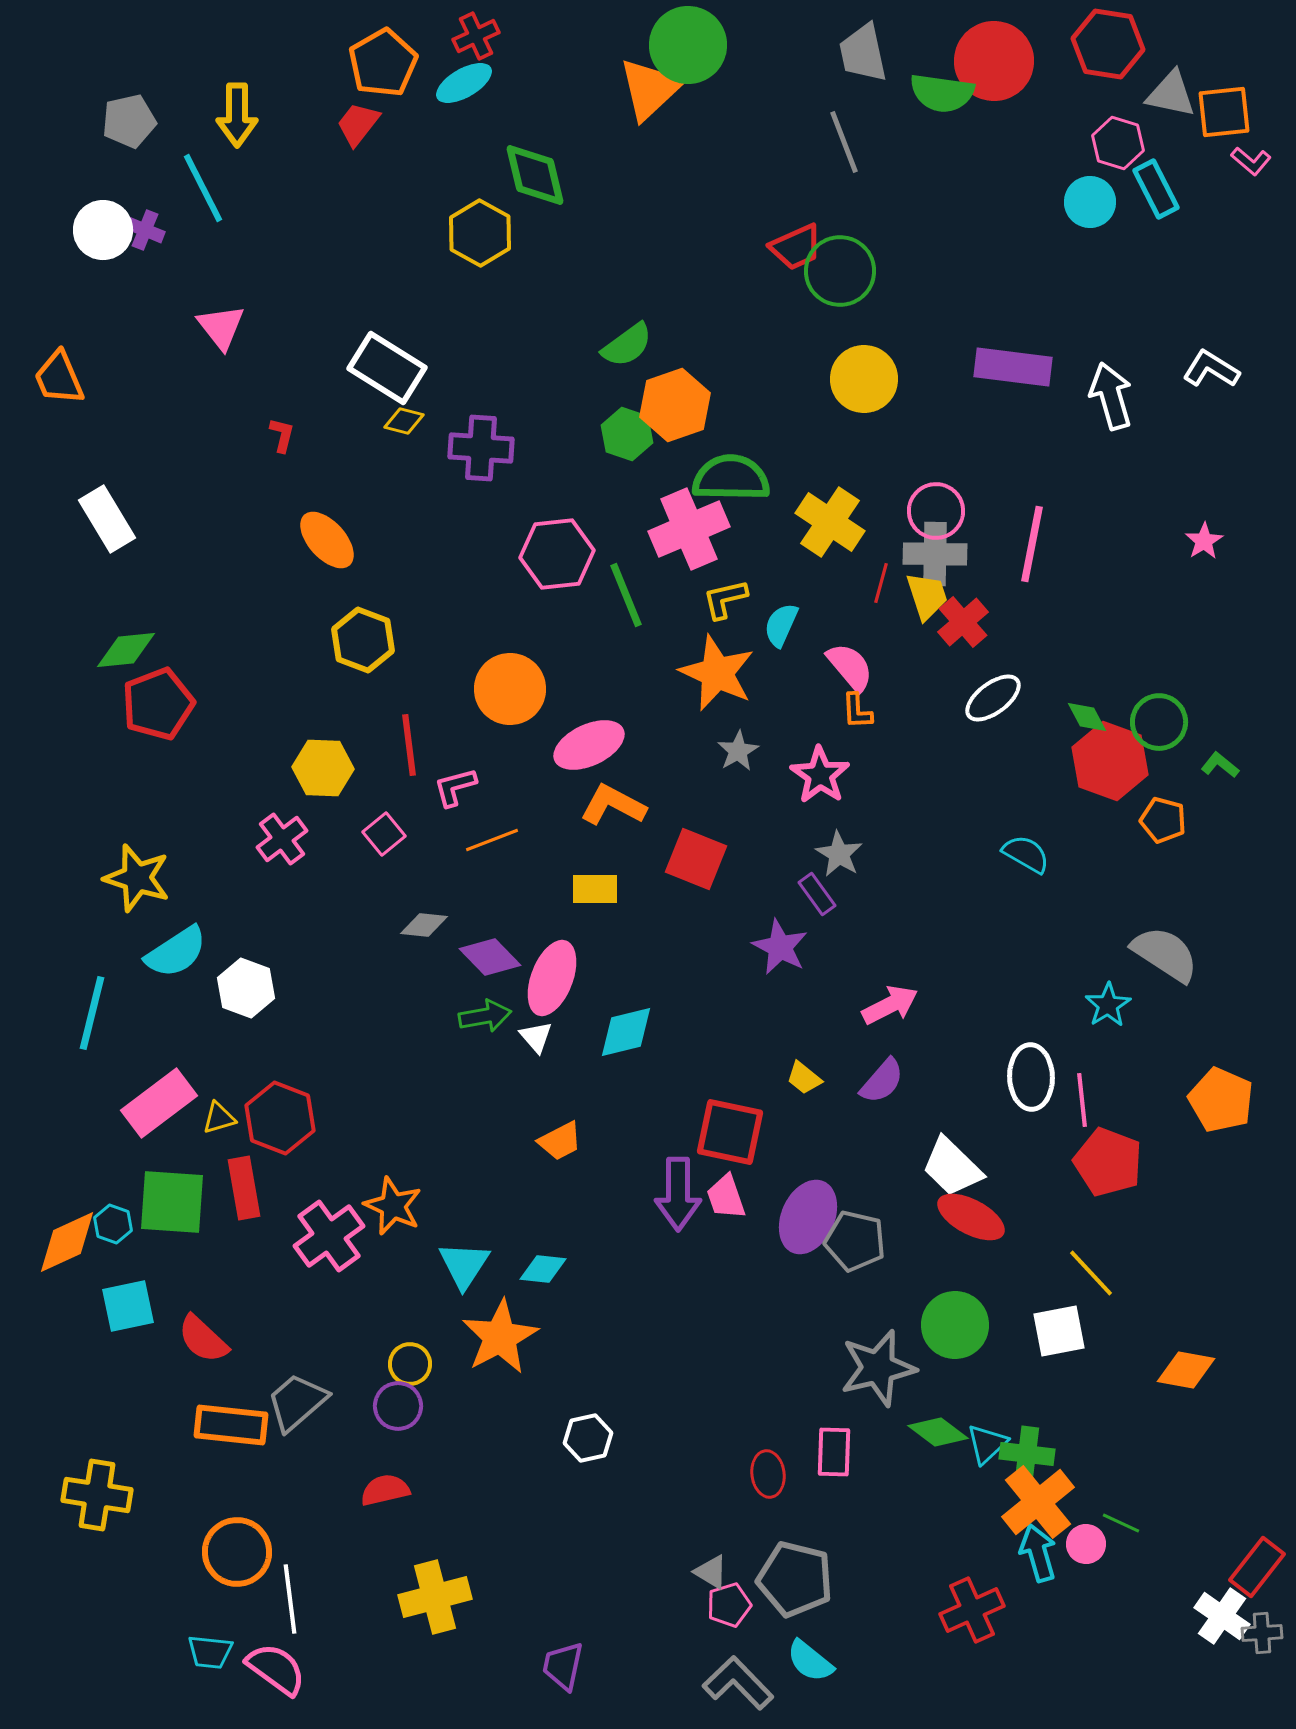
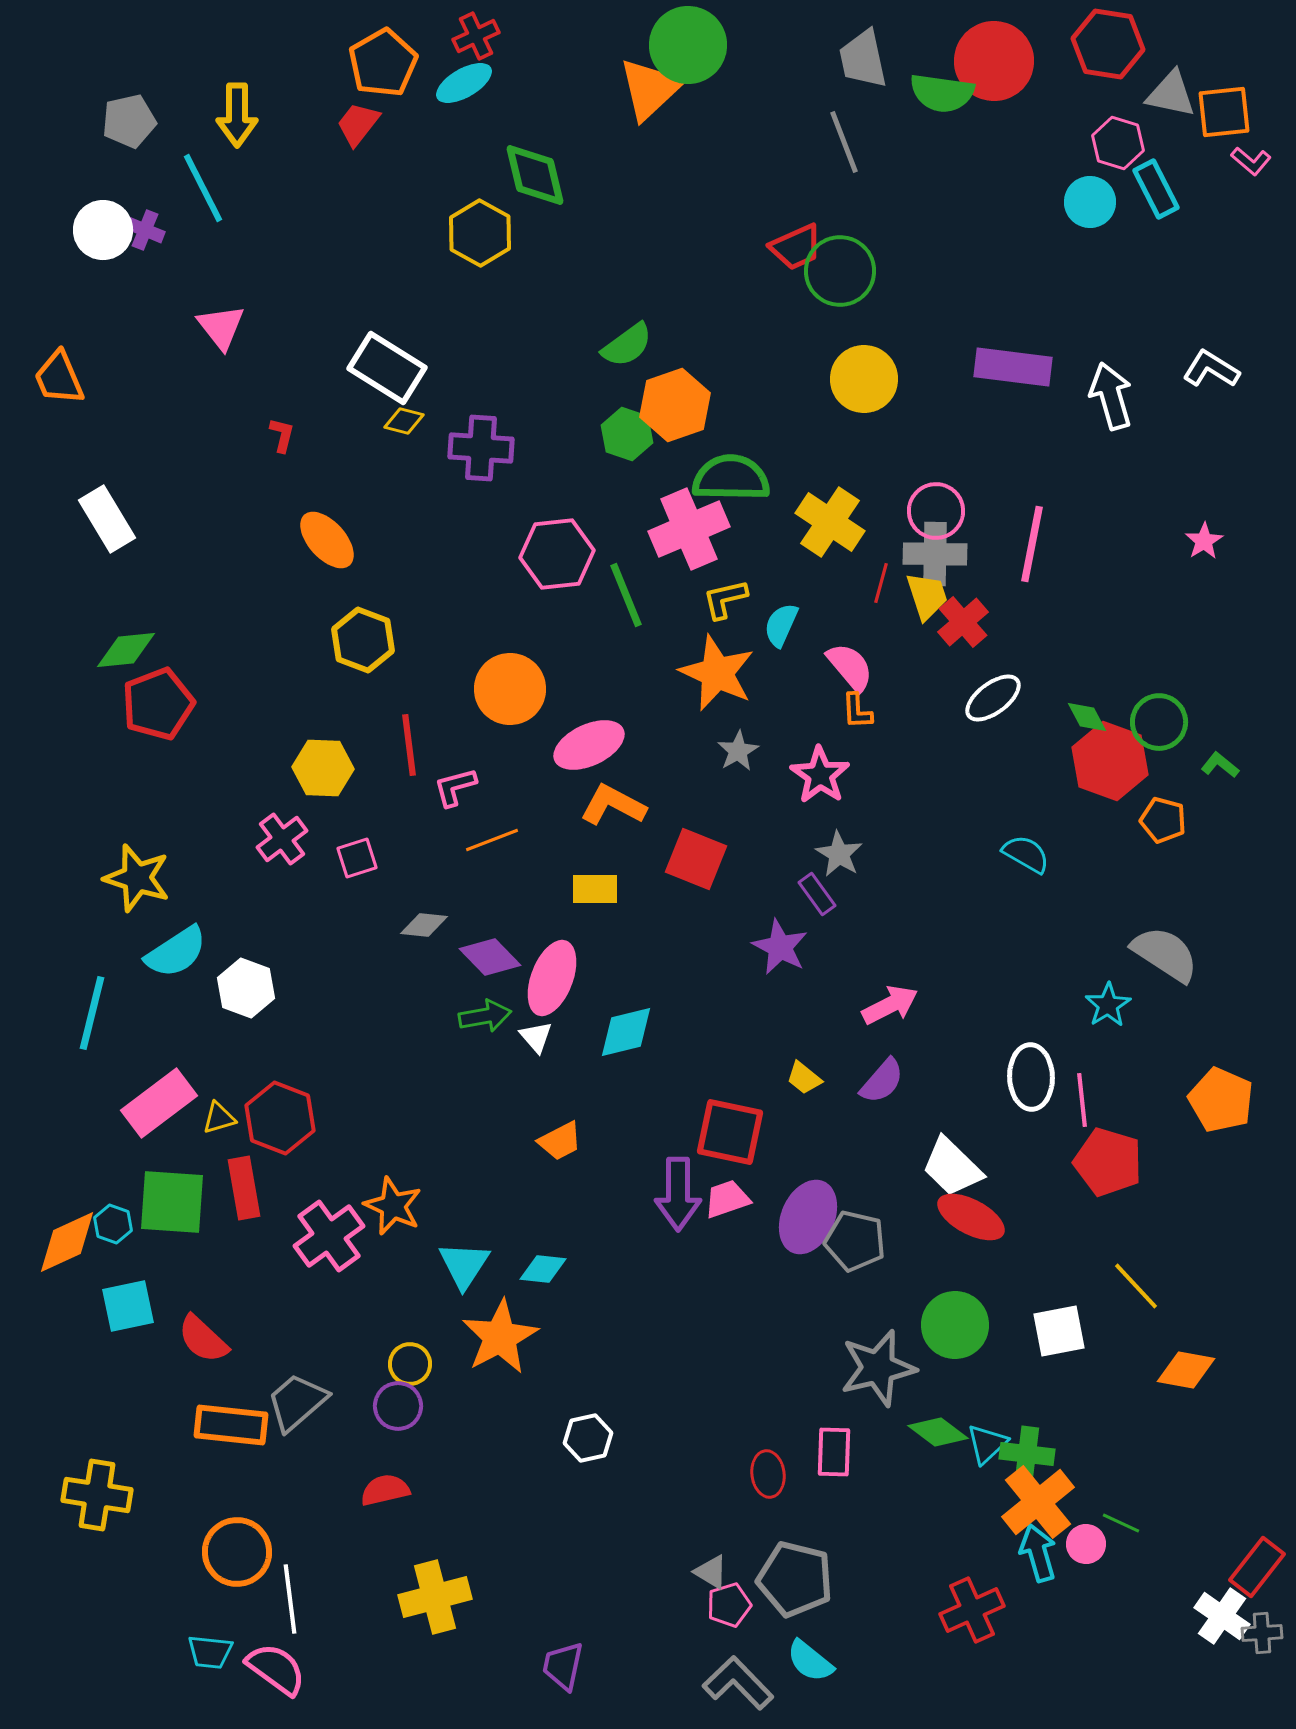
gray trapezoid at (863, 53): moved 6 px down
pink square at (384, 834): moved 27 px left, 24 px down; rotated 21 degrees clockwise
red pentagon at (1108, 1162): rotated 4 degrees counterclockwise
pink trapezoid at (726, 1197): moved 1 px right, 2 px down; rotated 90 degrees clockwise
yellow line at (1091, 1273): moved 45 px right, 13 px down
